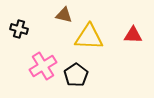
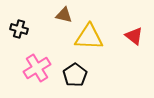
red triangle: moved 1 px right, 1 px down; rotated 36 degrees clockwise
pink cross: moved 6 px left, 2 px down
black pentagon: moved 1 px left
